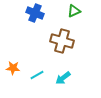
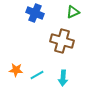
green triangle: moved 1 px left, 1 px down
orange star: moved 3 px right, 2 px down
cyan arrow: rotated 49 degrees counterclockwise
